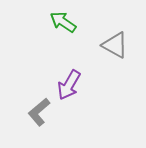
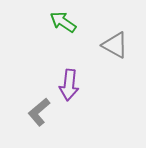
purple arrow: rotated 24 degrees counterclockwise
